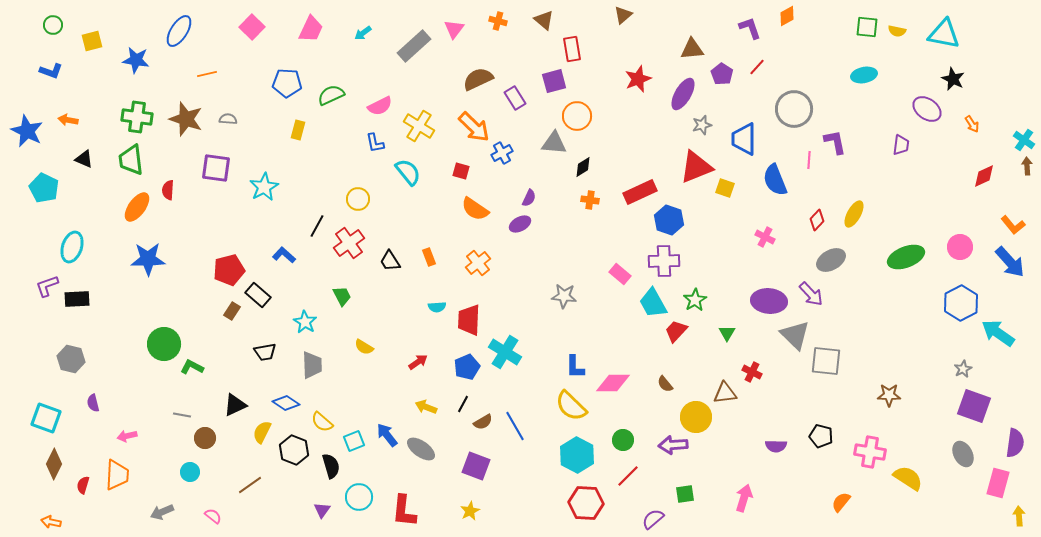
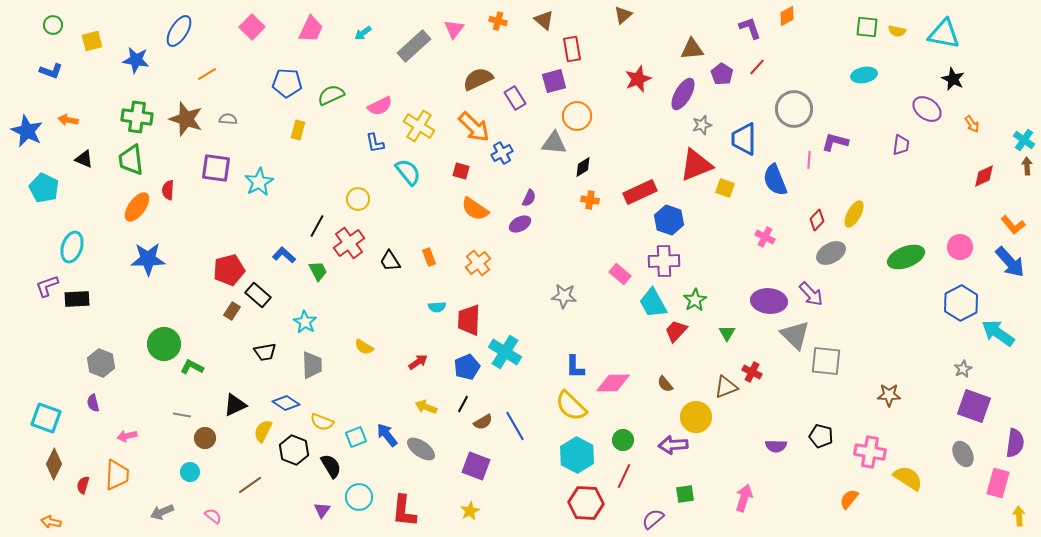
orange line at (207, 74): rotated 18 degrees counterclockwise
purple L-shape at (835, 142): rotated 64 degrees counterclockwise
red triangle at (696, 167): moved 2 px up
cyan star at (264, 187): moved 5 px left, 5 px up
gray ellipse at (831, 260): moved 7 px up
green trapezoid at (342, 296): moved 24 px left, 25 px up
gray hexagon at (71, 359): moved 30 px right, 4 px down; rotated 8 degrees clockwise
brown triangle at (725, 393): moved 1 px right, 6 px up; rotated 15 degrees counterclockwise
yellow semicircle at (322, 422): rotated 20 degrees counterclockwise
yellow semicircle at (262, 432): moved 1 px right, 1 px up
cyan square at (354, 441): moved 2 px right, 4 px up
black semicircle at (331, 466): rotated 15 degrees counterclockwise
red line at (628, 476): moved 4 px left; rotated 20 degrees counterclockwise
orange semicircle at (841, 502): moved 8 px right, 3 px up
